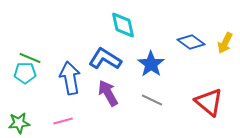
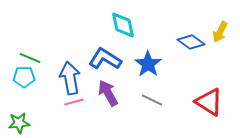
yellow arrow: moved 5 px left, 11 px up
blue star: moved 3 px left
cyan pentagon: moved 1 px left, 4 px down
red triangle: rotated 8 degrees counterclockwise
pink line: moved 11 px right, 19 px up
